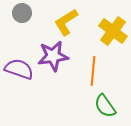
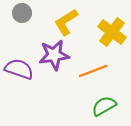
yellow cross: moved 1 px left, 1 px down
purple star: moved 1 px right, 1 px up
orange line: rotated 64 degrees clockwise
green semicircle: moved 1 px left; rotated 95 degrees clockwise
